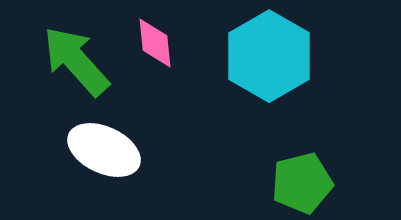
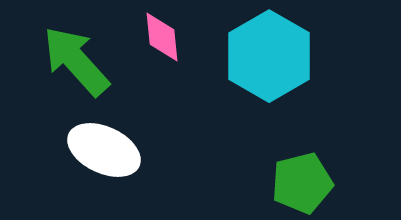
pink diamond: moved 7 px right, 6 px up
